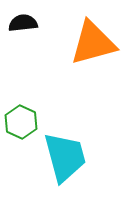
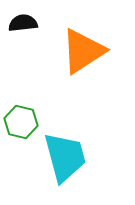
orange triangle: moved 10 px left, 8 px down; rotated 18 degrees counterclockwise
green hexagon: rotated 12 degrees counterclockwise
